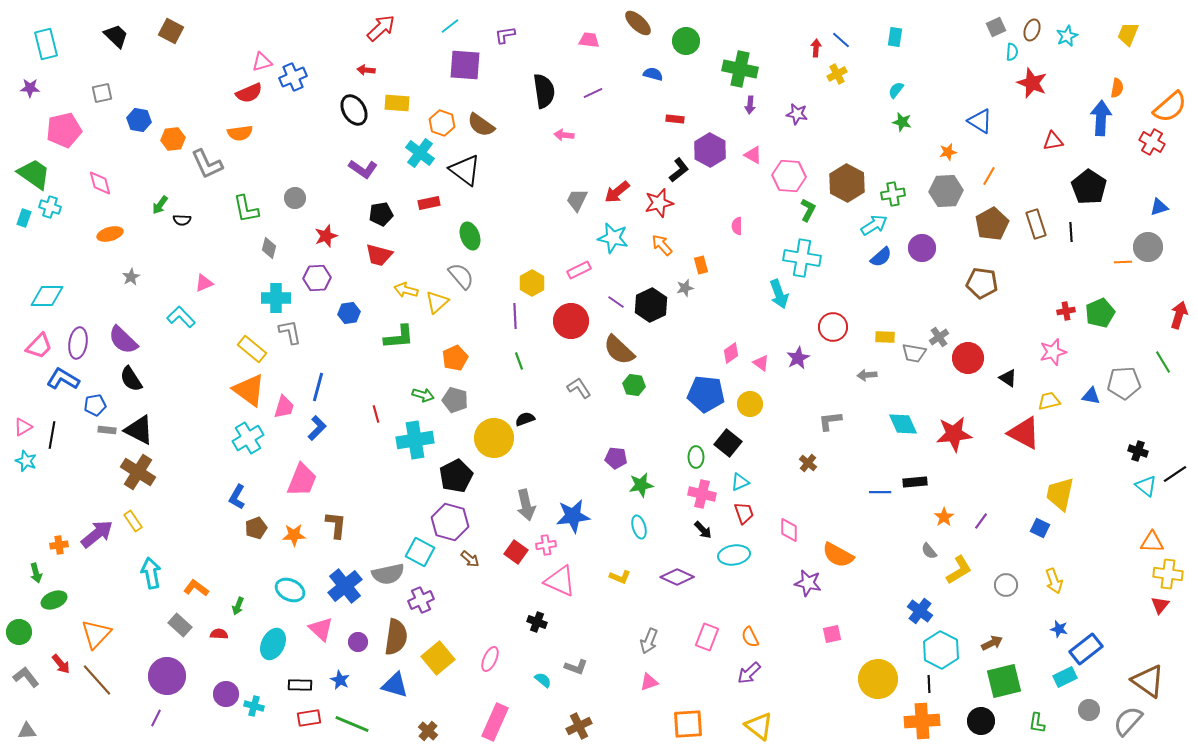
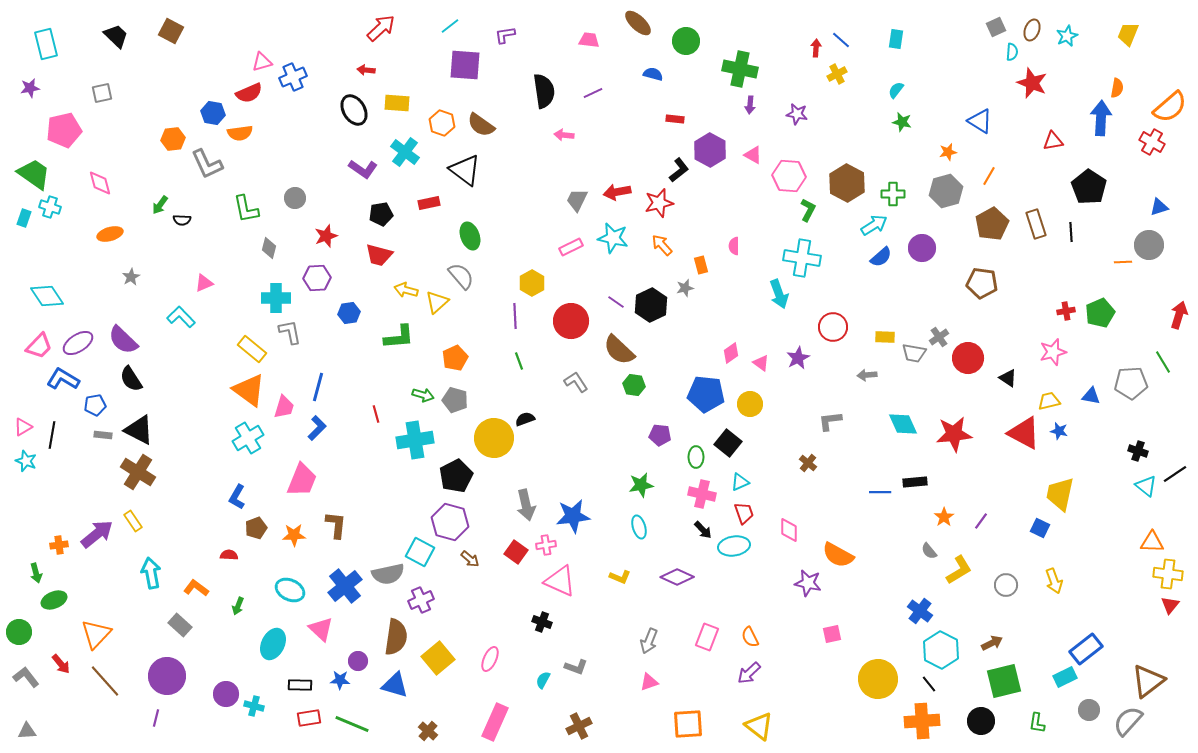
cyan rectangle at (895, 37): moved 1 px right, 2 px down
purple star at (30, 88): rotated 12 degrees counterclockwise
blue hexagon at (139, 120): moved 74 px right, 7 px up
cyan cross at (420, 153): moved 15 px left, 1 px up
gray hexagon at (946, 191): rotated 12 degrees counterclockwise
red arrow at (617, 192): rotated 28 degrees clockwise
green cross at (893, 194): rotated 10 degrees clockwise
pink semicircle at (737, 226): moved 3 px left, 20 px down
gray circle at (1148, 247): moved 1 px right, 2 px up
pink rectangle at (579, 270): moved 8 px left, 23 px up
cyan diamond at (47, 296): rotated 56 degrees clockwise
purple ellipse at (78, 343): rotated 48 degrees clockwise
gray pentagon at (1124, 383): moved 7 px right
gray L-shape at (579, 388): moved 3 px left, 6 px up
gray rectangle at (107, 430): moved 4 px left, 5 px down
purple pentagon at (616, 458): moved 44 px right, 23 px up
cyan ellipse at (734, 555): moved 9 px up
red triangle at (1160, 605): moved 10 px right
black cross at (537, 622): moved 5 px right
blue star at (1059, 629): moved 198 px up
red semicircle at (219, 634): moved 10 px right, 79 px up
purple circle at (358, 642): moved 19 px down
brown line at (97, 680): moved 8 px right, 1 px down
blue star at (340, 680): rotated 24 degrees counterclockwise
cyan semicircle at (543, 680): rotated 102 degrees counterclockwise
brown triangle at (1148, 681): rotated 48 degrees clockwise
black line at (929, 684): rotated 36 degrees counterclockwise
purple line at (156, 718): rotated 12 degrees counterclockwise
